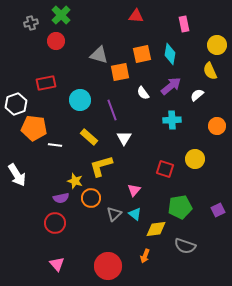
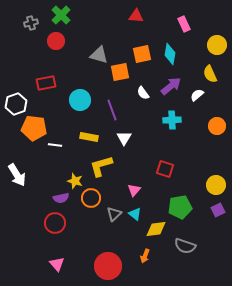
pink rectangle at (184, 24): rotated 14 degrees counterclockwise
yellow semicircle at (210, 71): moved 3 px down
yellow rectangle at (89, 137): rotated 30 degrees counterclockwise
yellow circle at (195, 159): moved 21 px right, 26 px down
